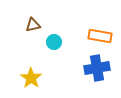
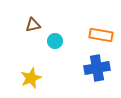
orange rectangle: moved 1 px right, 1 px up
cyan circle: moved 1 px right, 1 px up
yellow star: rotated 15 degrees clockwise
